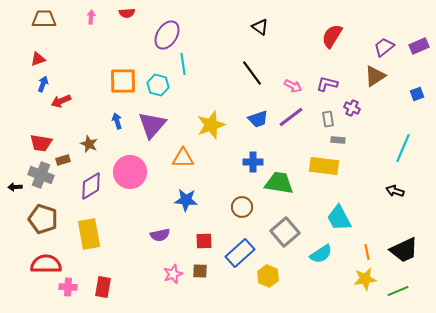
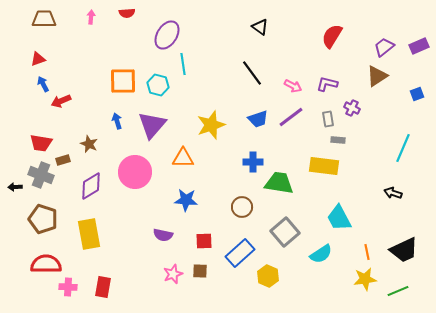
brown triangle at (375, 76): moved 2 px right
blue arrow at (43, 84): rotated 49 degrees counterclockwise
pink circle at (130, 172): moved 5 px right
black arrow at (395, 191): moved 2 px left, 2 px down
purple semicircle at (160, 235): moved 3 px right; rotated 24 degrees clockwise
